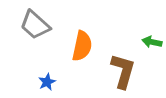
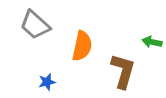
blue star: rotated 12 degrees clockwise
